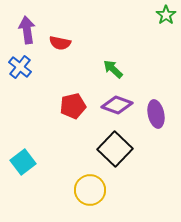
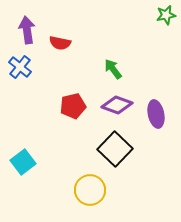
green star: rotated 24 degrees clockwise
green arrow: rotated 10 degrees clockwise
